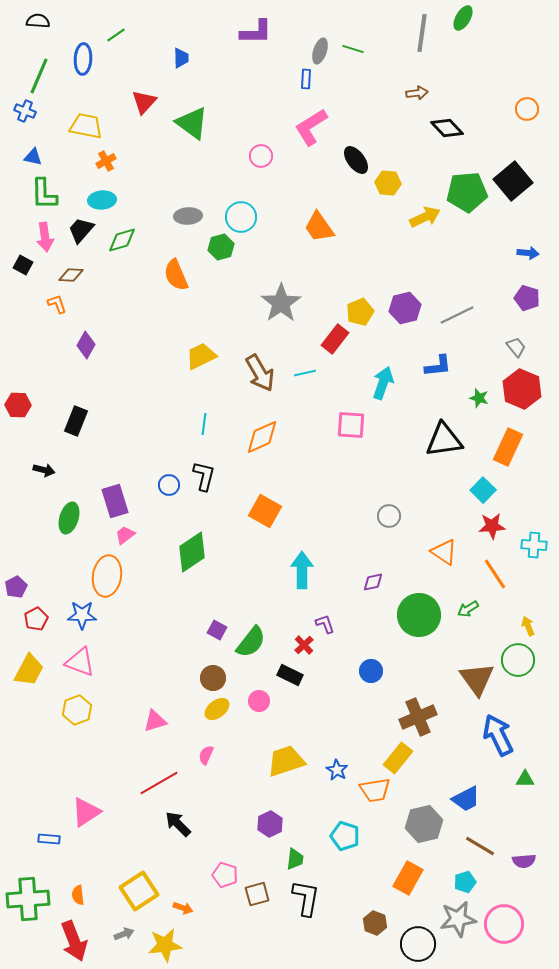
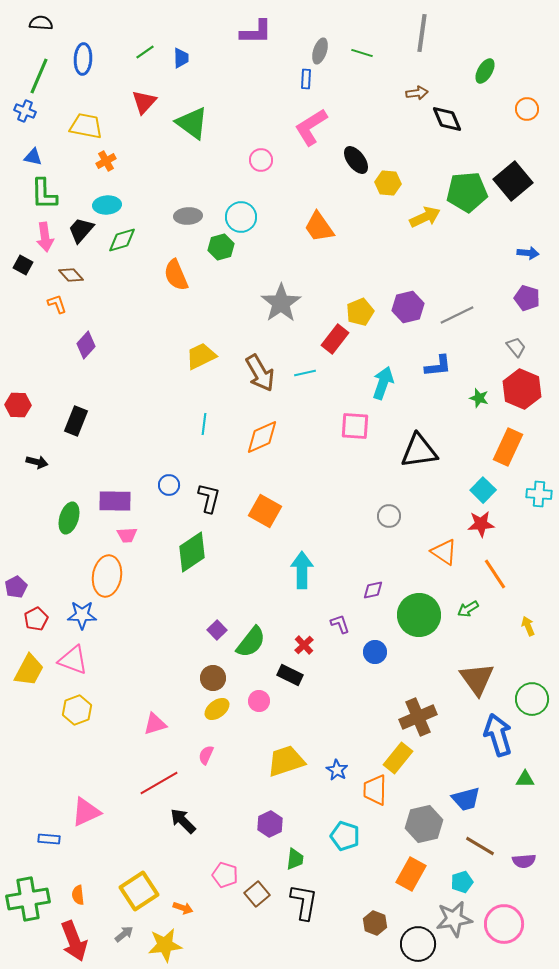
green ellipse at (463, 18): moved 22 px right, 53 px down
black semicircle at (38, 21): moved 3 px right, 2 px down
green line at (116, 35): moved 29 px right, 17 px down
green line at (353, 49): moved 9 px right, 4 px down
black diamond at (447, 128): moved 9 px up; rotated 20 degrees clockwise
pink circle at (261, 156): moved 4 px down
cyan ellipse at (102, 200): moved 5 px right, 5 px down
brown diamond at (71, 275): rotated 45 degrees clockwise
purple hexagon at (405, 308): moved 3 px right, 1 px up
purple diamond at (86, 345): rotated 12 degrees clockwise
pink square at (351, 425): moved 4 px right, 1 px down
black triangle at (444, 440): moved 25 px left, 11 px down
black arrow at (44, 470): moved 7 px left, 8 px up
black L-shape at (204, 476): moved 5 px right, 22 px down
purple rectangle at (115, 501): rotated 72 degrees counterclockwise
red star at (492, 526): moved 11 px left, 2 px up
pink trapezoid at (125, 535): moved 2 px right; rotated 145 degrees counterclockwise
cyan cross at (534, 545): moved 5 px right, 51 px up
purple diamond at (373, 582): moved 8 px down
purple L-shape at (325, 624): moved 15 px right
purple square at (217, 630): rotated 18 degrees clockwise
green circle at (518, 660): moved 14 px right, 39 px down
pink triangle at (80, 662): moved 7 px left, 2 px up
blue circle at (371, 671): moved 4 px right, 19 px up
pink triangle at (155, 721): moved 3 px down
blue arrow at (498, 735): rotated 9 degrees clockwise
orange trapezoid at (375, 790): rotated 100 degrees clockwise
blue trapezoid at (466, 799): rotated 12 degrees clockwise
pink triangle at (86, 812): rotated 8 degrees clockwise
black arrow at (178, 824): moved 5 px right, 3 px up
orange rectangle at (408, 878): moved 3 px right, 4 px up
cyan pentagon at (465, 882): moved 3 px left
brown square at (257, 894): rotated 25 degrees counterclockwise
black L-shape at (306, 898): moved 2 px left, 4 px down
green cross at (28, 899): rotated 6 degrees counterclockwise
gray star at (458, 919): moved 4 px left
gray arrow at (124, 934): rotated 18 degrees counterclockwise
